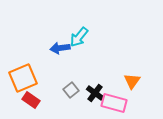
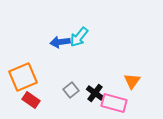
blue arrow: moved 6 px up
orange square: moved 1 px up
